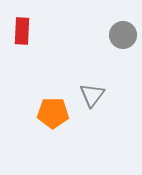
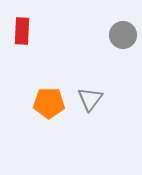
gray triangle: moved 2 px left, 4 px down
orange pentagon: moved 4 px left, 10 px up
